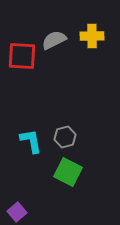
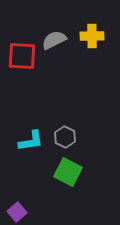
gray hexagon: rotated 20 degrees counterclockwise
cyan L-shape: rotated 92 degrees clockwise
